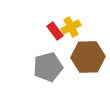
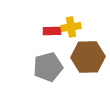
yellow cross: rotated 18 degrees clockwise
red rectangle: moved 3 px left; rotated 54 degrees counterclockwise
